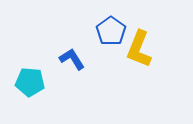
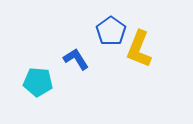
blue L-shape: moved 4 px right
cyan pentagon: moved 8 px right
